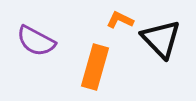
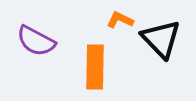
orange rectangle: rotated 15 degrees counterclockwise
